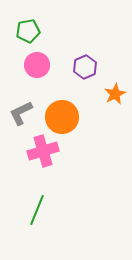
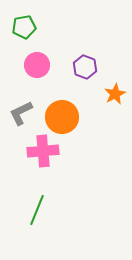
green pentagon: moved 4 px left, 4 px up
purple hexagon: rotated 15 degrees counterclockwise
pink cross: rotated 12 degrees clockwise
